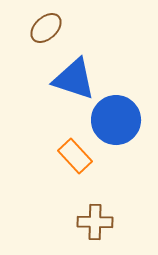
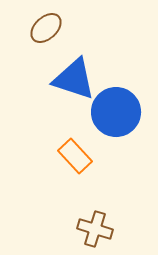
blue circle: moved 8 px up
brown cross: moved 7 px down; rotated 16 degrees clockwise
